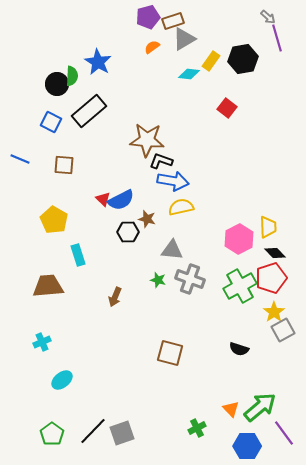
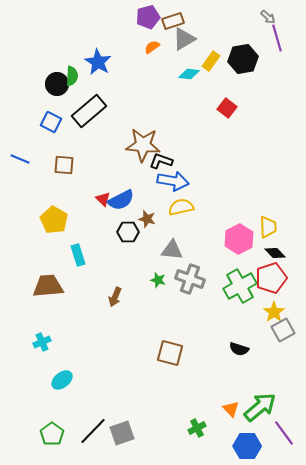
brown star at (147, 140): moved 4 px left, 5 px down
